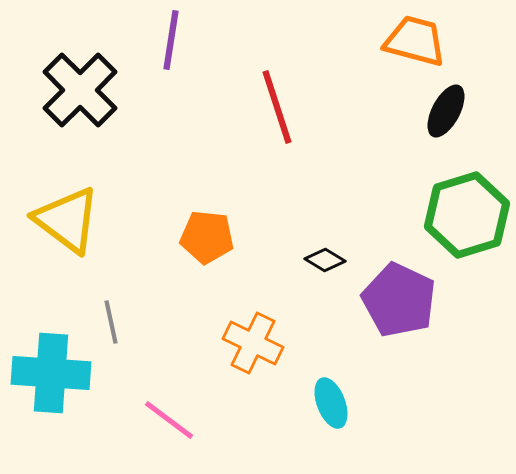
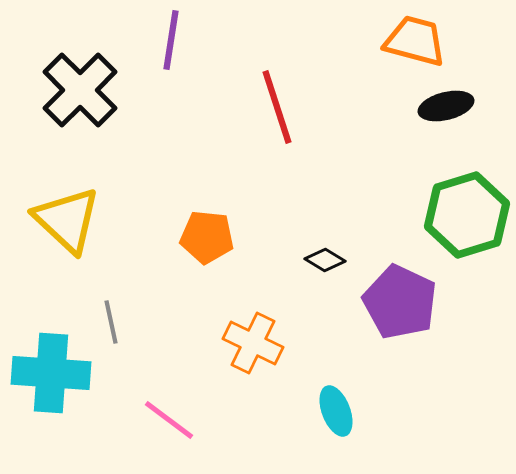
black ellipse: moved 5 px up; rotated 48 degrees clockwise
yellow triangle: rotated 6 degrees clockwise
purple pentagon: moved 1 px right, 2 px down
cyan ellipse: moved 5 px right, 8 px down
